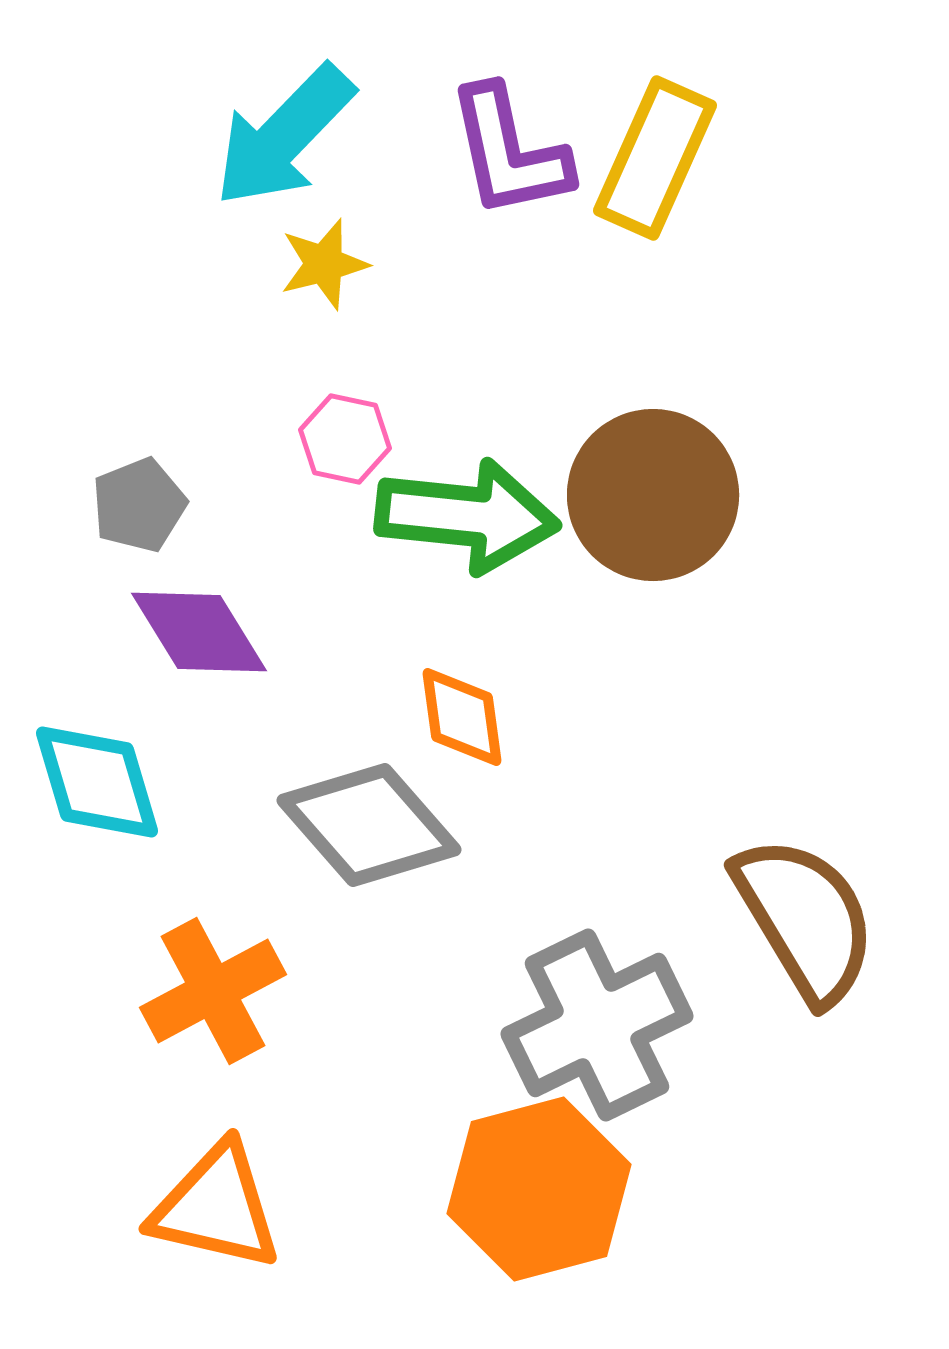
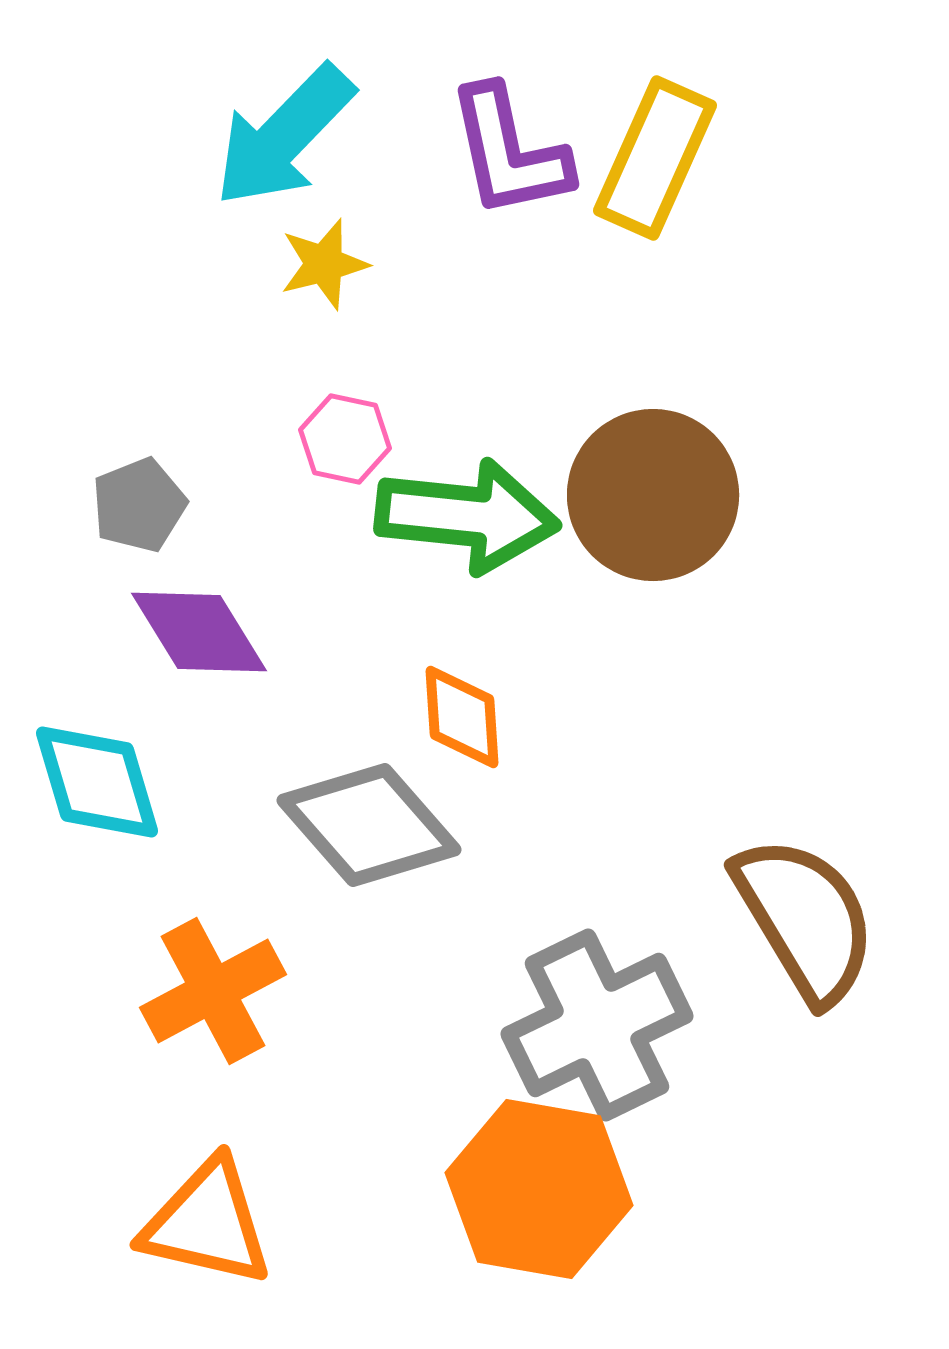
orange diamond: rotated 4 degrees clockwise
orange hexagon: rotated 25 degrees clockwise
orange triangle: moved 9 px left, 16 px down
